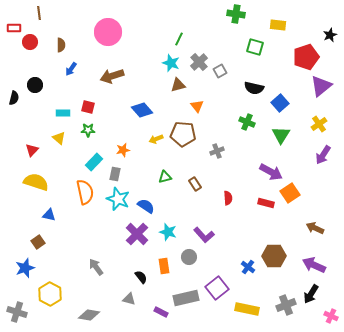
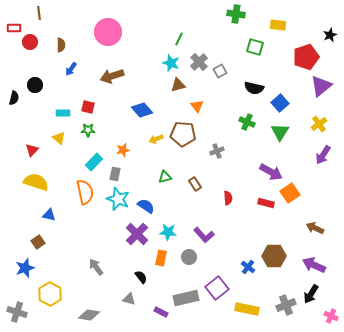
green triangle at (281, 135): moved 1 px left, 3 px up
cyan star at (168, 232): rotated 12 degrees counterclockwise
orange rectangle at (164, 266): moved 3 px left, 8 px up; rotated 21 degrees clockwise
